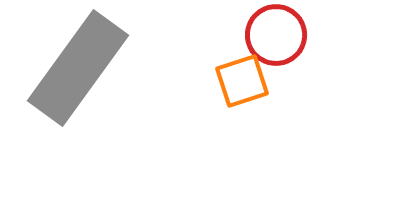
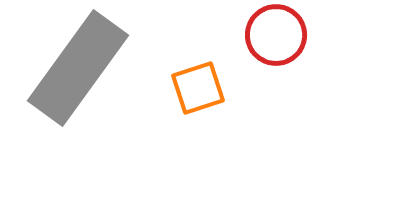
orange square: moved 44 px left, 7 px down
